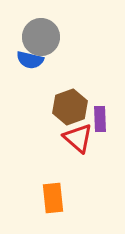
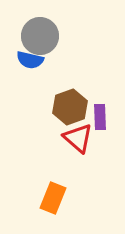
gray circle: moved 1 px left, 1 px up
purple rectangle: moved 2 px up
orange rectangle: rotated 28 degrees clockwise
